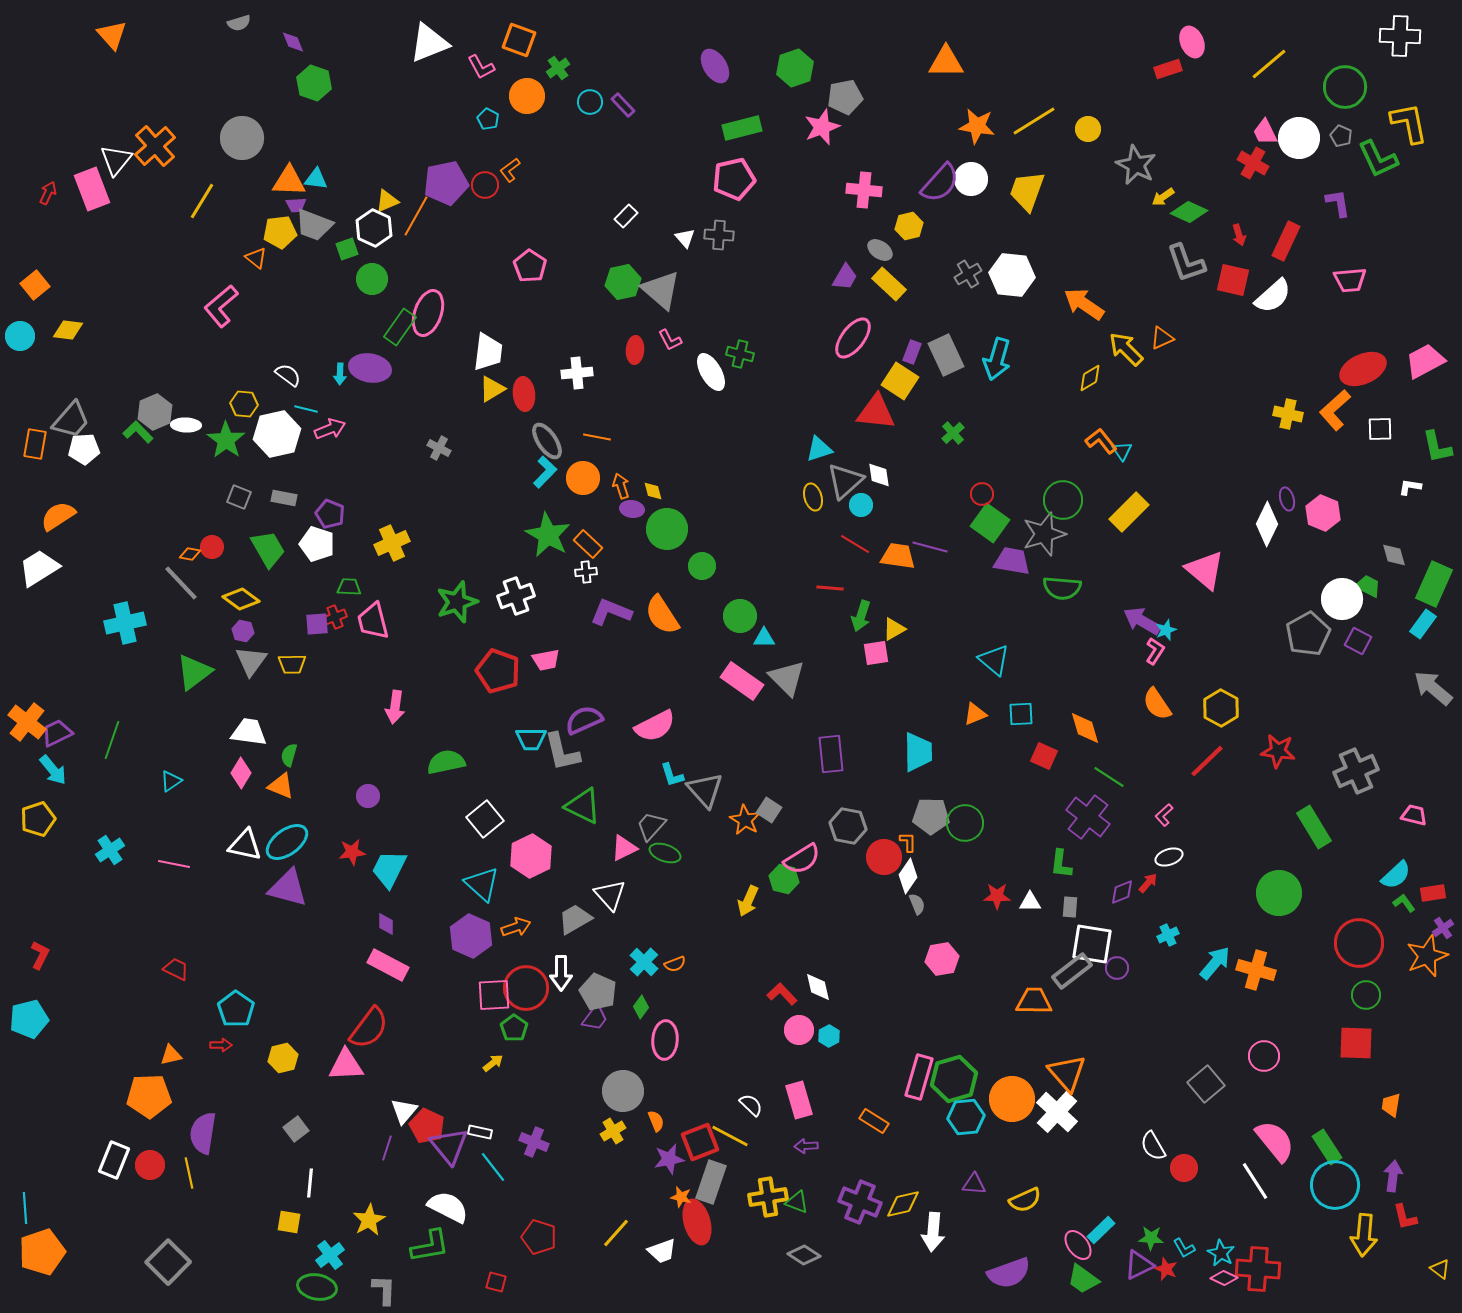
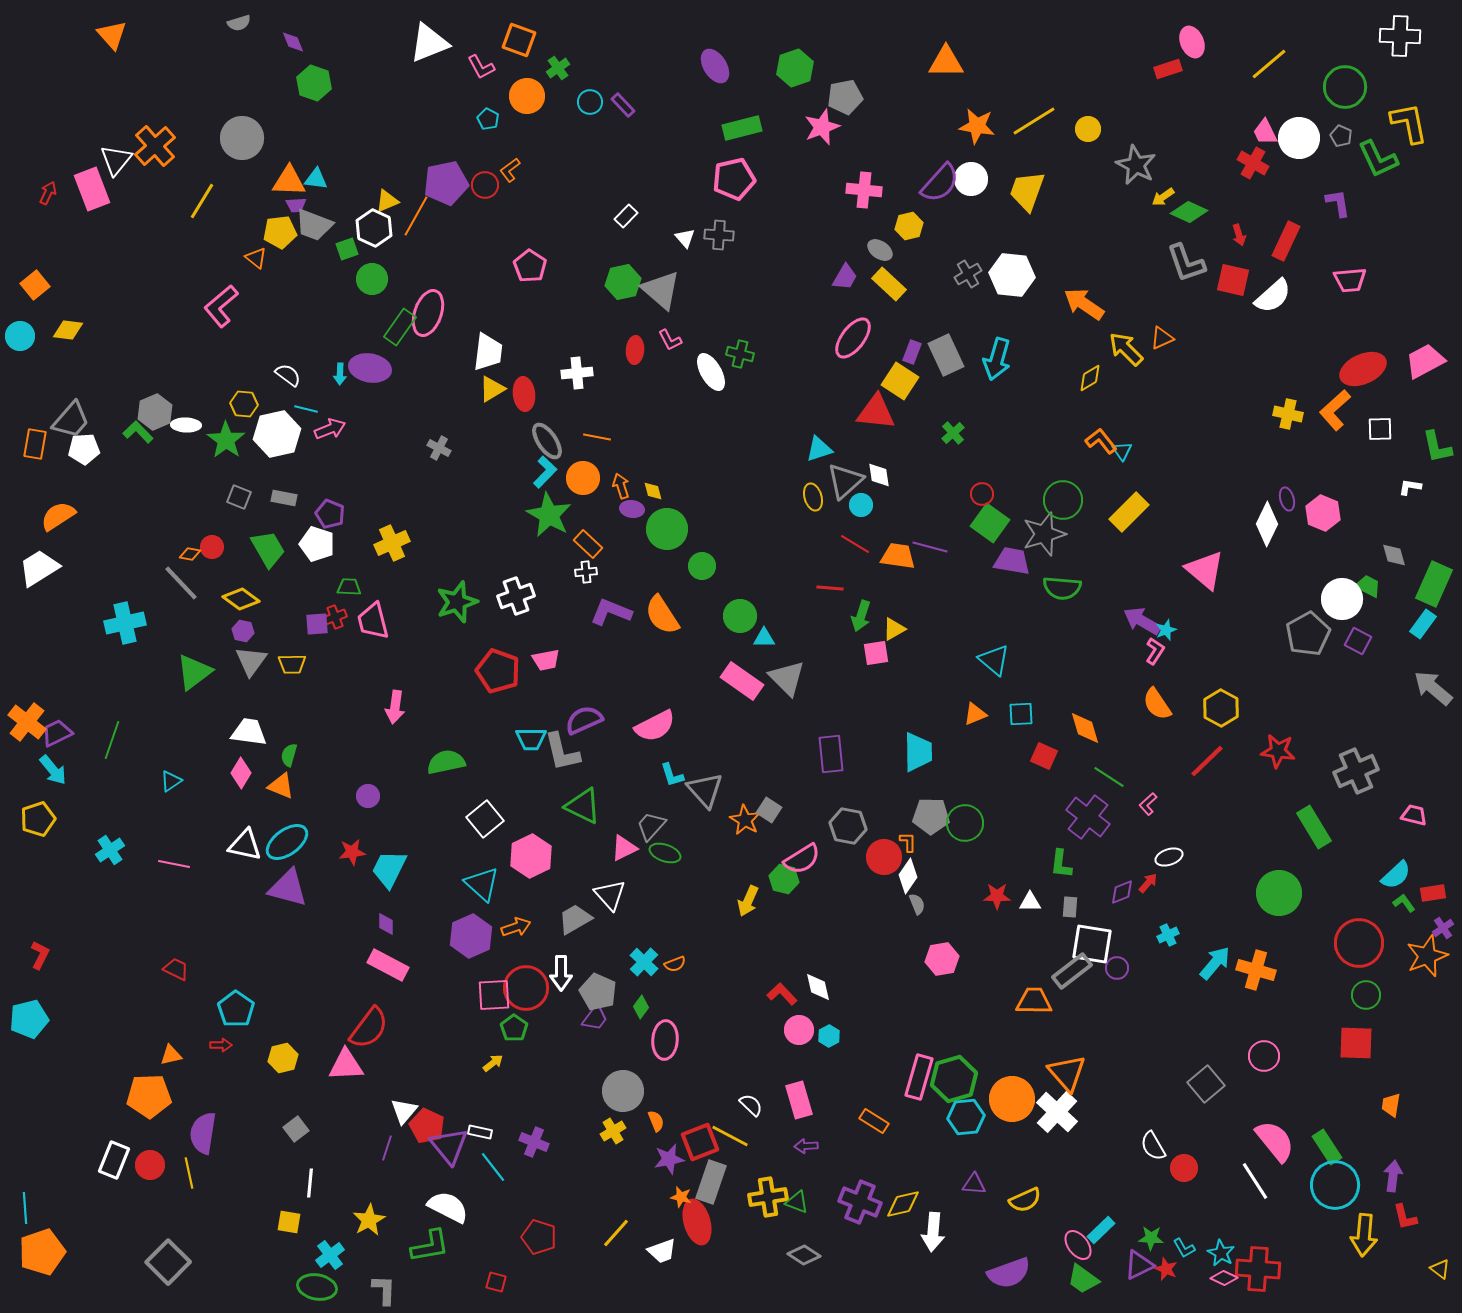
green star at (548, 535): moved 1 px right, 20 px up
pink L-shape at (1164, 815): moved 16 px left, 11 px up
purple hexagon at (471, 936): rotated 12 degrees clockwise
